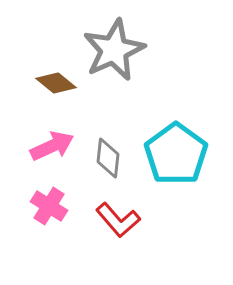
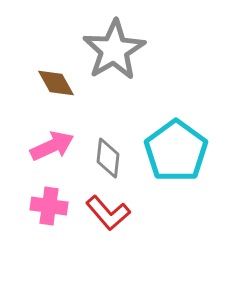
gray star: rotated 6 degrees counterclockwise
brown diamond: rotated 21 degrees clockwise
cyan pentagon: moved 3 px up
pink cross: rotated 24 degrees counterclockwise
red L-shape: moved 10 px left, 7 px up
